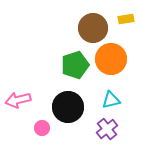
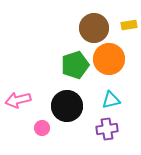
yellow rectangle: moved 3 px right, 6 px down
brown circle: moved 1 px right
orange circle: moved 2 px left
black circle: moved 1 px left, 1 px up
purple cross: rotated 30 degrees clockwise
